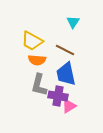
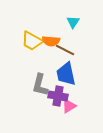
orange semicircle: moved 14 px right, 19 px up
gray L-shape: moved 1 px right
